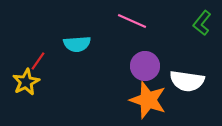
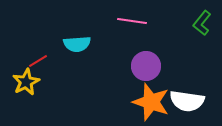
pink line: rotated 16 degrees counterclockwise
red line: rotated 24 degrees clockwise
purple circle: moved 1 px right
white semicircle: moved 20 px down
orange star: moved 3 px right, 2 px down
